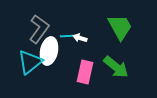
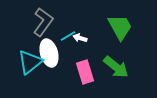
gray L-shape: moved 4 px right, 7 px up
cyan line: rotated 28 degrees counterclockwise
white ellipse: moved 2 px down; rotated 28 degrees counterclockwise
pink rectangle: rotated 30 degrees counterclockwise
